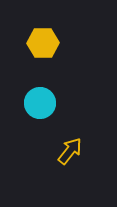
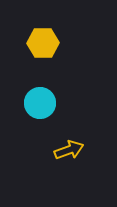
yellow arrow: moved 1 px left, 1 px up; rotated 32 degrees clockwise
